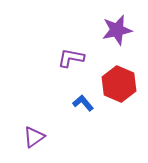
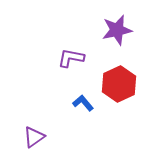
red hexagon: rotated 12 degrees clockwise
